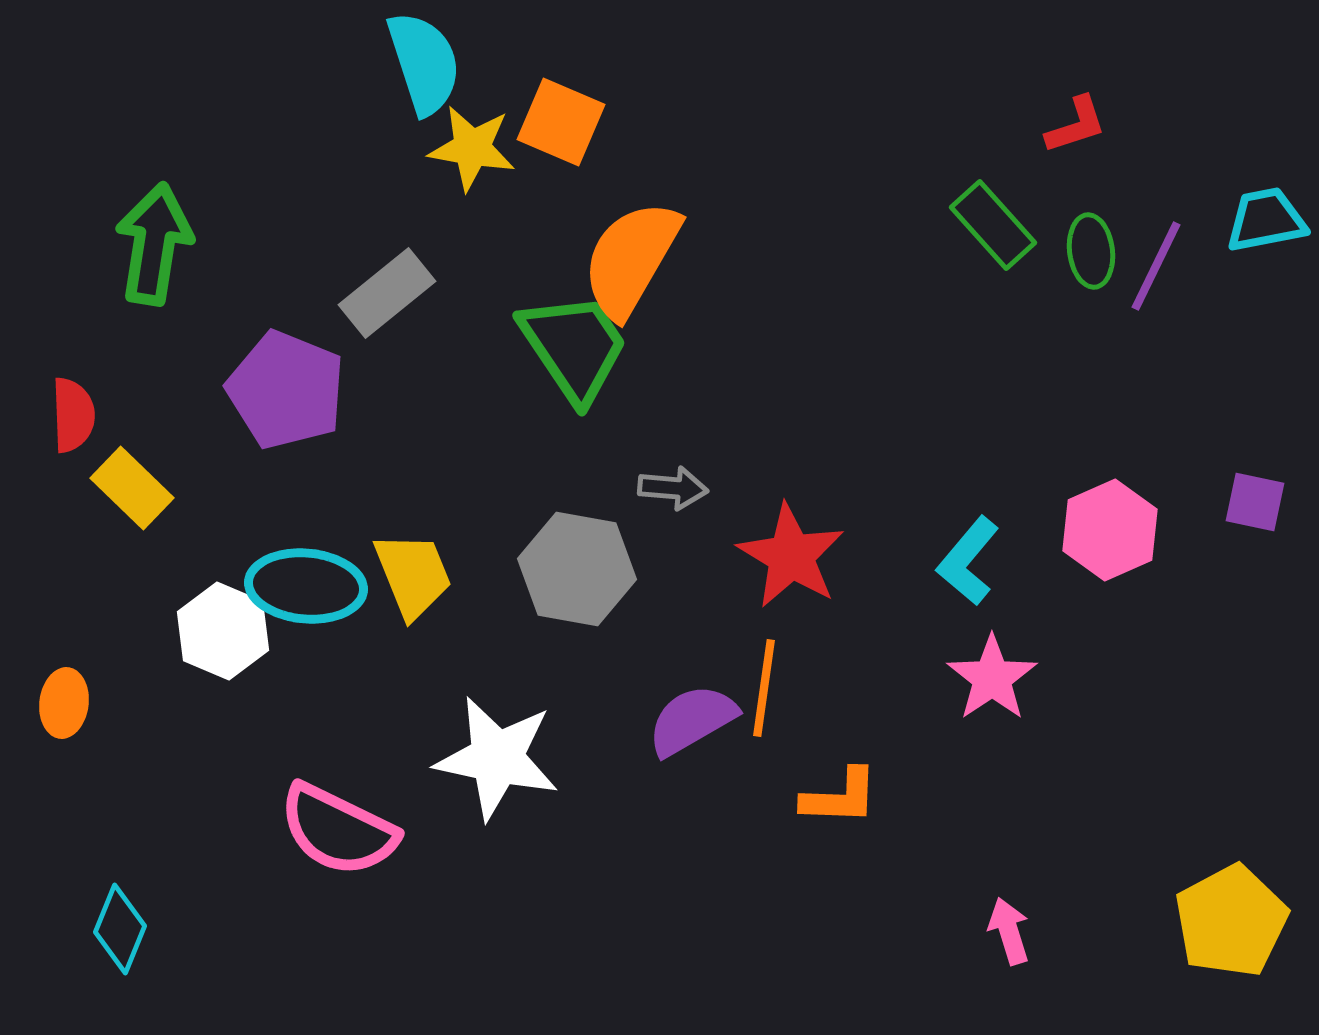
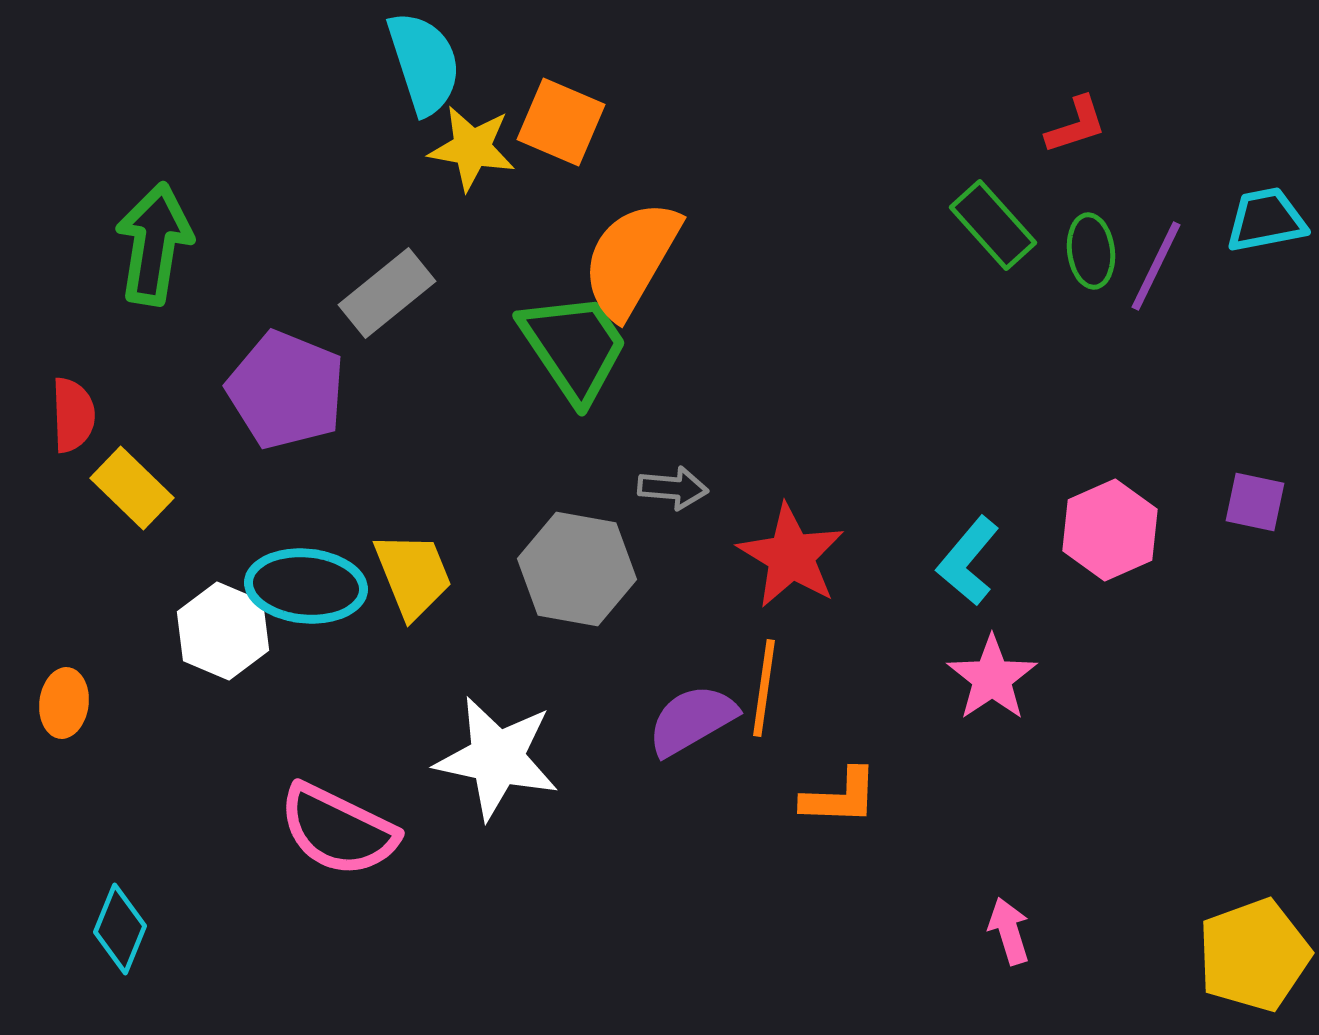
yellow pentagon: moved 23 px right, 34 px down; rotated 8 degrees clockwise
